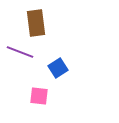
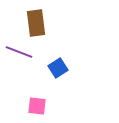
purple line: moved 1 px left
pink square: moved 2 px left, 10 px down
